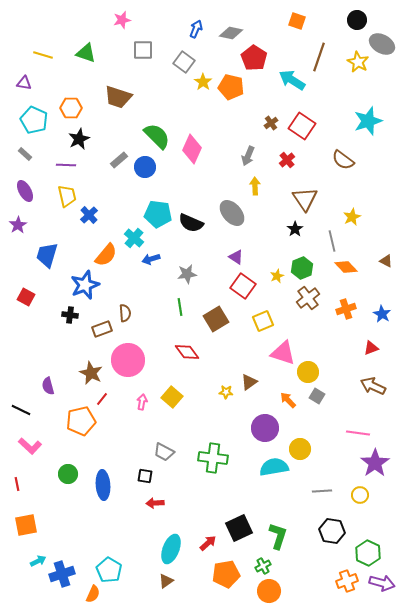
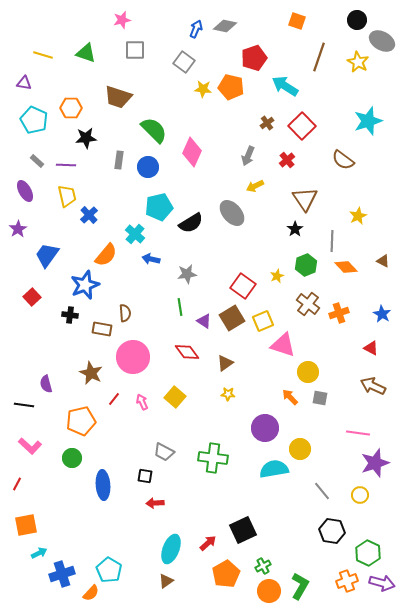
gray diamond at (231, 33): moved 6 px left, 7 px up
gray ellipse at (382, 44): moved 3 px up
gray square at (143, 50): moved 8 px left
red pentagon at (254, 58): rotated 20 degrees clockwise
cyan arrow at (292, 80): moved 7 px left, 6 px down
yellow star at (203, 82): moved 7 px down; rotated 30 degrees counterclockwise
brown cross at (271, 123): moved 4 px left
red square at (302, 126): rotated 12 degrees clockwise
green semicircle at (157, 136): moved 3 px left, 6 px up
black star at (79, 139): moved 7 px right, 1 px up; rotated 20 degrees clockwise
pink diamond at (192, 149): moved 3 px down
gray rectangle at (25, 154): moved 12 px right, 7 px down
gray rectangle at (119, 160): rotated 42 degrees counterclockwise
blue circle at (145, 167): moved 3 px right
yellow arrow at (255, 186): rotated 114 degrees counterclockwise
cyan pentagon at (158, 214): moved 1 px right, 7 px up; rotated 20 degrees counterclockwise
yellow star at (352, 217): moved 6 px right, 1 px up
black semicircle at (191, 223): rotated 55 degrees counterclockwise
purple star at (18, 225): moved 4 px down
cyan cross at (134, 238): moved 1 px right, 4 px up
gray line at (332, 241): rotated 15 degrees clockwise
blue trapezoid at (47, 255): rotated 20 degrees clockwise
purple triangle at (236, 257): moved 32 px left, 64 px down
blue arrow at (151, 259): rotated 30 degrees clockwise
brown triangle at (386, 261): moved 3 px left
green hexagon at (302, 268): moved 4 px right, 3 px up
red square at (26, 297): moved 6 px right; rotated 18 degrees clockwise
brown cross at (308, 298): moved 6 px down; rotated 15 degrees counterclockwise
orange cross at (346, 309): moved 7 px left, 4 px down
brown square at (216, 319): moved 16 px right, 1 px up
brown rectangle at (102, 329): rotated 30 degrees clockwise
red triangle at (371, 348): rotated 49 degrees clockwise
pink triangle at (283, 353): moved 8 px up
pink circle at (128, 360): moved 5 px right, 3 px up
brown triangle at (249, 382): moved 24 px left, 19 px up
purple semicircle at (48, 386): moved 2 px left, 2 px up
yellow star at (226, 392): moved 2 px right, 2 px down
gray square at (317, 396): moved 3 px right, 2 px down; rotated 21 degrees counterclockwise
yellow square at (172, 397): moved 3 px right
red line at (102, 399): moved 12 px right
orange arrow at (288, 400): moved 2 px right, 3 px up
pink arrow at (142, 402): rotated 35 degrees counterclockwise
black line at (21, 410): moved 3 px right, 5 px up; rotated 18 degrees counterclockwise
purple star at (375, 463): rotated 16 degrees clockwise
cyan semicircle at (274, 467): moved 2 px down
green circle at (68, 474): moved 4 px right, 16 px up
red line at (17, 484): rotated 40 degrees clockwise
gray line at (322, 491): rotated 54 degrees clockwise
black square at (239, 528): moved 4 px right, 2 px down
green L-shape at (278, 536): moved 22 px right, 50 px down; rotated 12 degrees clockwise
cyan arrow at (38, 561): moved 1 px right, 8 px up
orange pentagon at (226, 574): rotated 20 degrees counterclockwise
orange semicircle at (93, 594): moved 2 px left, 1 px up; rotated 18 degrees clockwise
